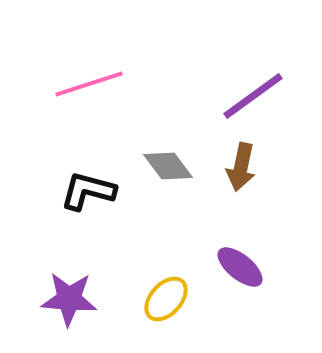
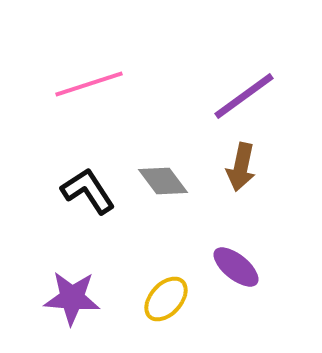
purple line: moved 9 px left
gray diamond: moved 5 px left, 15 px down
black L-shape: rotated 42 degrees clockwise
purple ellipse: moved 4 px left
purple star: moved 3 px right, 1 px up
